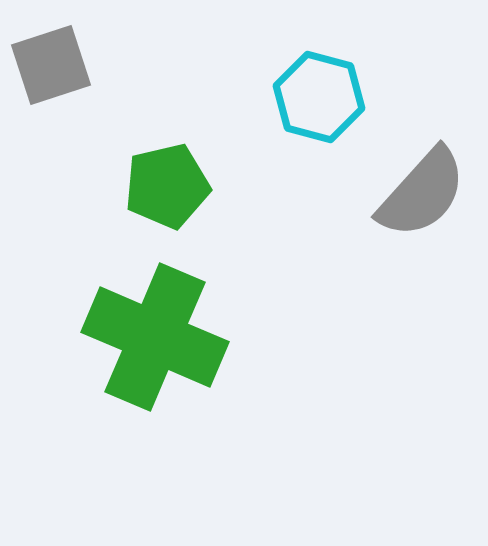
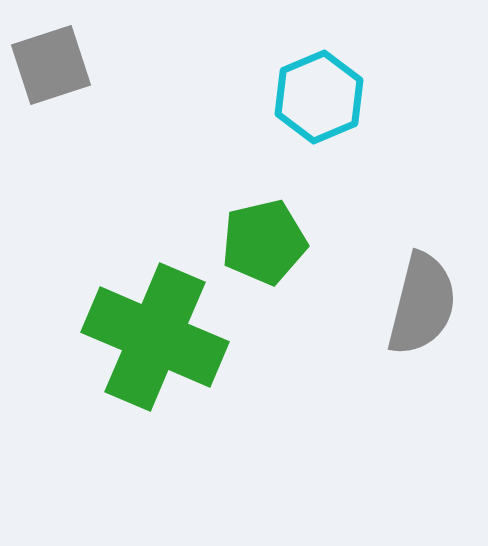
cyan hexagon: rotated 22 degrees clockwise
green pentagon: moved 97 px right, 56 px down
gray semicircle: moved 111 px down; rotated 28 degrees counterclockwise
